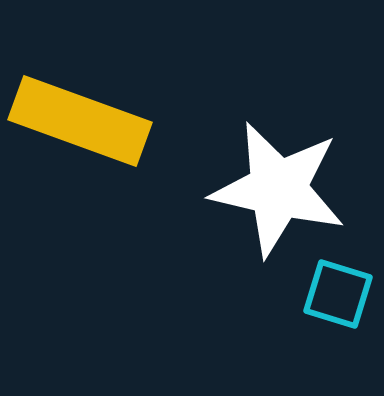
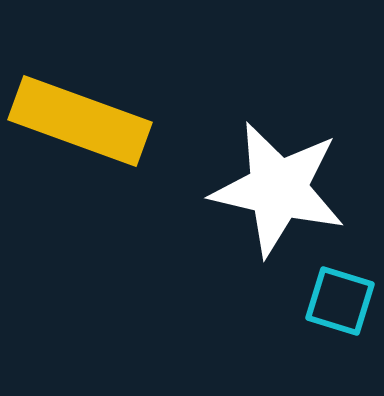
cyan square: moved 2 px right, 7 px down
